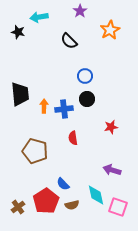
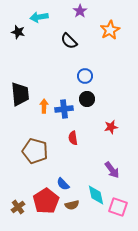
purple arrow: rotated 144 degrees counterclockwise
